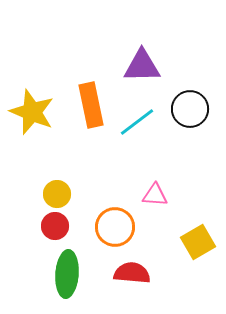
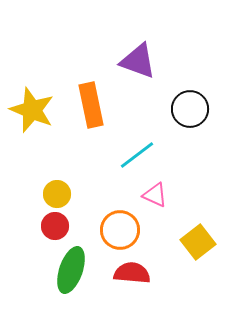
purple triangle: moved 4 px left, 5 px up; rotated 21 degrees clockwise
yellow star: moved 2 px up
cyan line: moved 33 px down
pink triangle: rotated 20 degrees clockwise
orange circle: moved 5 px right, 3 px down
yellow square: rotated 8 degrees counterclockwise
green ellipse: moved 4 px right, 4 px up; rotated 15 degrees clockwise
